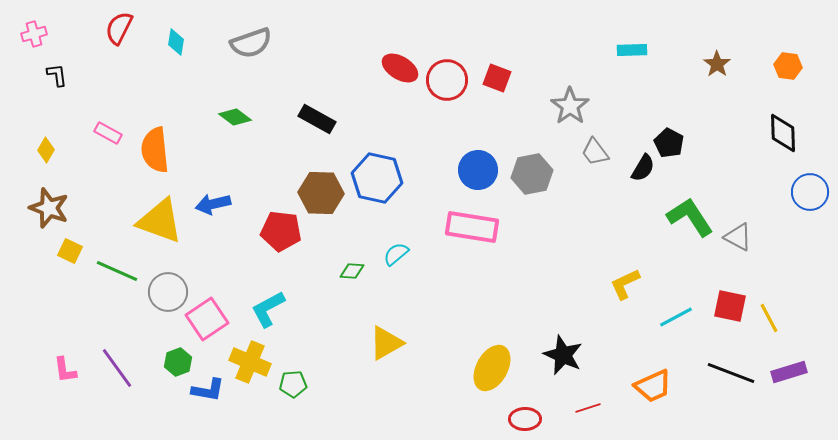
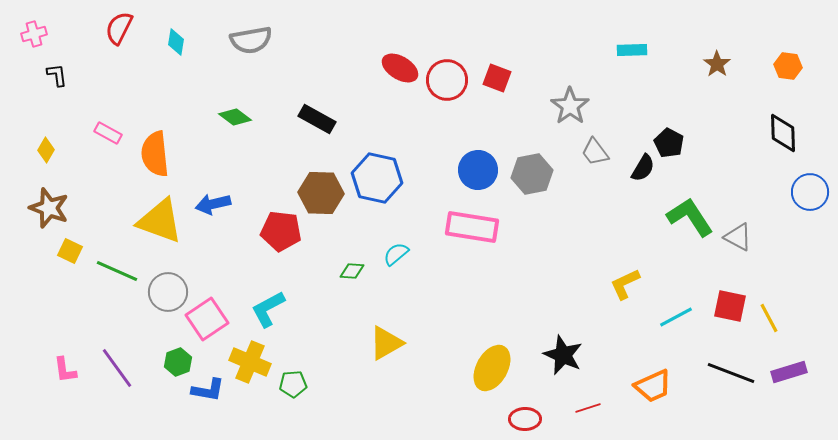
gray semicircle at (251, 43): moved 3 px up; rotated 9 degrees clockwise
orange semicircle at (155, 150): moved 4 px down
